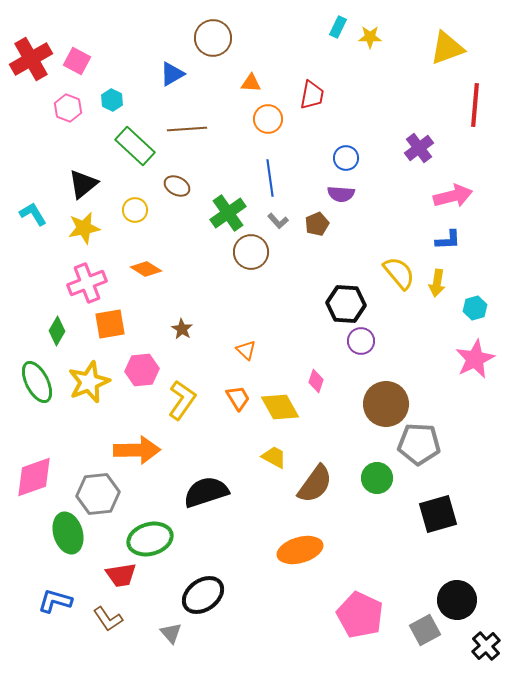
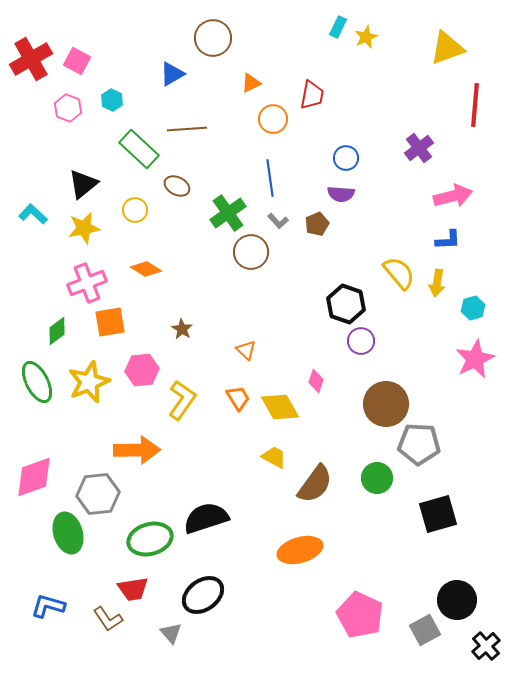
yellow star at (370, 37): moved 4 px left; rotated 25 degrees counterclockwise
orange triangle at (251, 83): rotated 30 degrees counterclockwise
orange circle at (268, 119): moved 5 px right
green rectangle at (135, 146): moved 4 px right, 3 px down
cyan L-shape at (33, 214): rotated 16 degrees counterclockwise
black hexagon at (346, 304): rotated 15 degrees clockwise
cyan hexagon at (475, 308): moved 2 px left
orange square at (110, 324): moved 2 px up
green diamond at (57, 331): rotated 24 degrees clockwise
black semicircle at (206, 492): moved 26 px down
red trapezoid at (121, 575): moved 12 px right, 14 px down
blue L-shape at (55, 601): moved 7 px left, 5 px down
